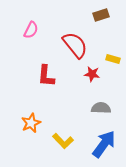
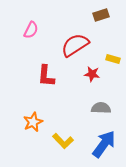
red semicircle: rotated 84 degrees counterclockwise
orange star: moved 2 px right, 1 px up
